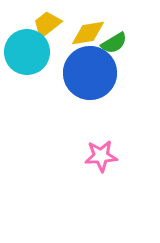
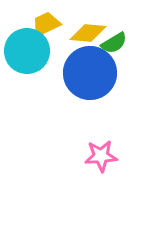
yellow trapezoid: moved 1 px left; rotated 12 degrees clockwise
yellow diamond: rotated 15 degrees clockwise
cyan circle: moved 1 px up
